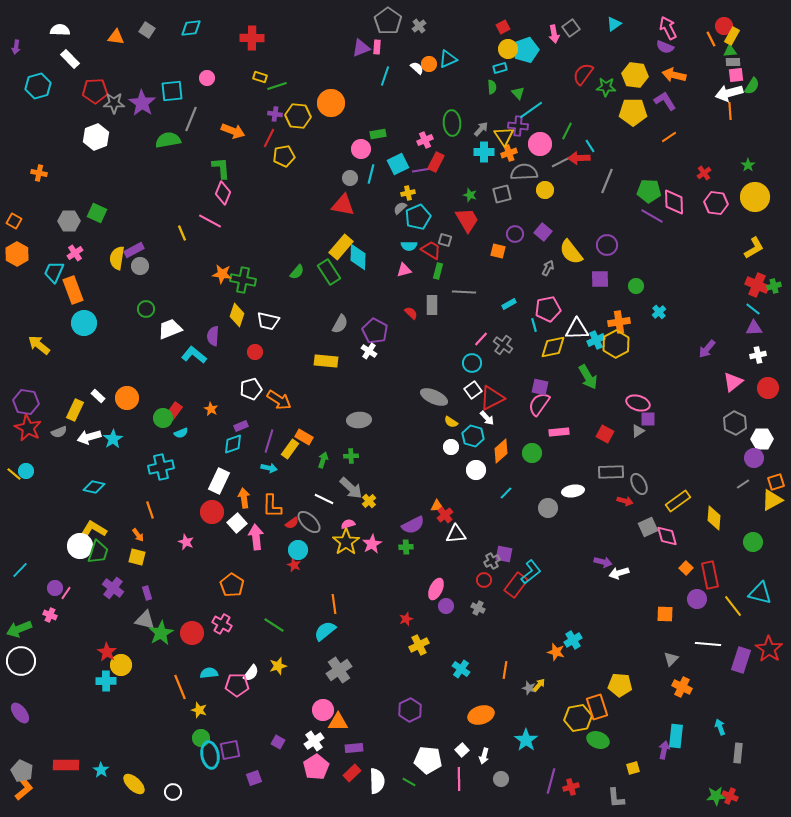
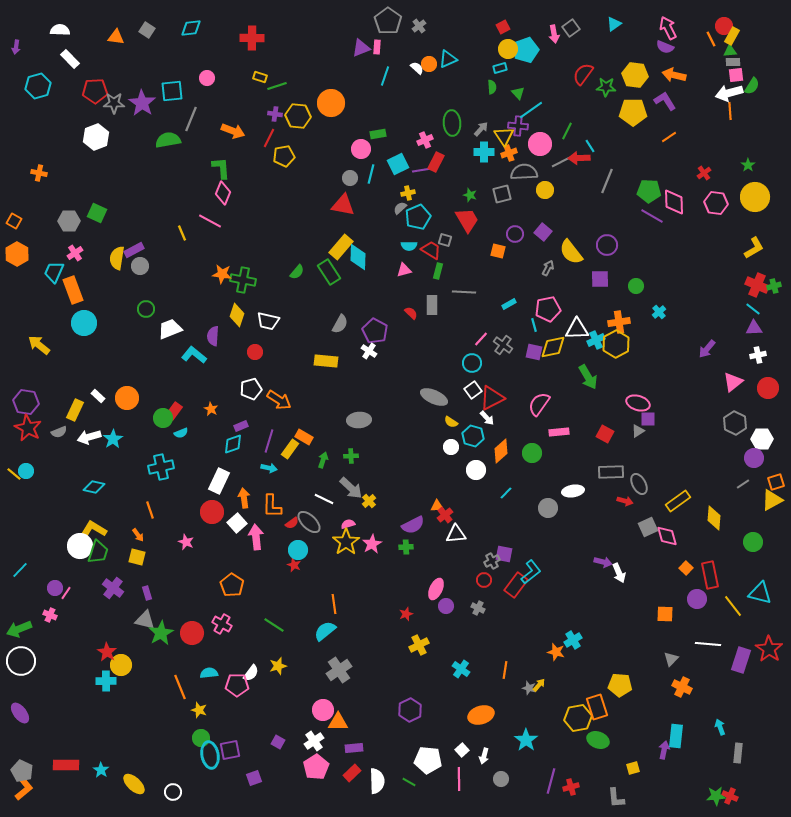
purple square at (540, 387): moved 6 px left, 35 px up
white arrow at (619, 573): rotated 96 degrees counterclockwise
red star at (406, 619): moved 5 px up
